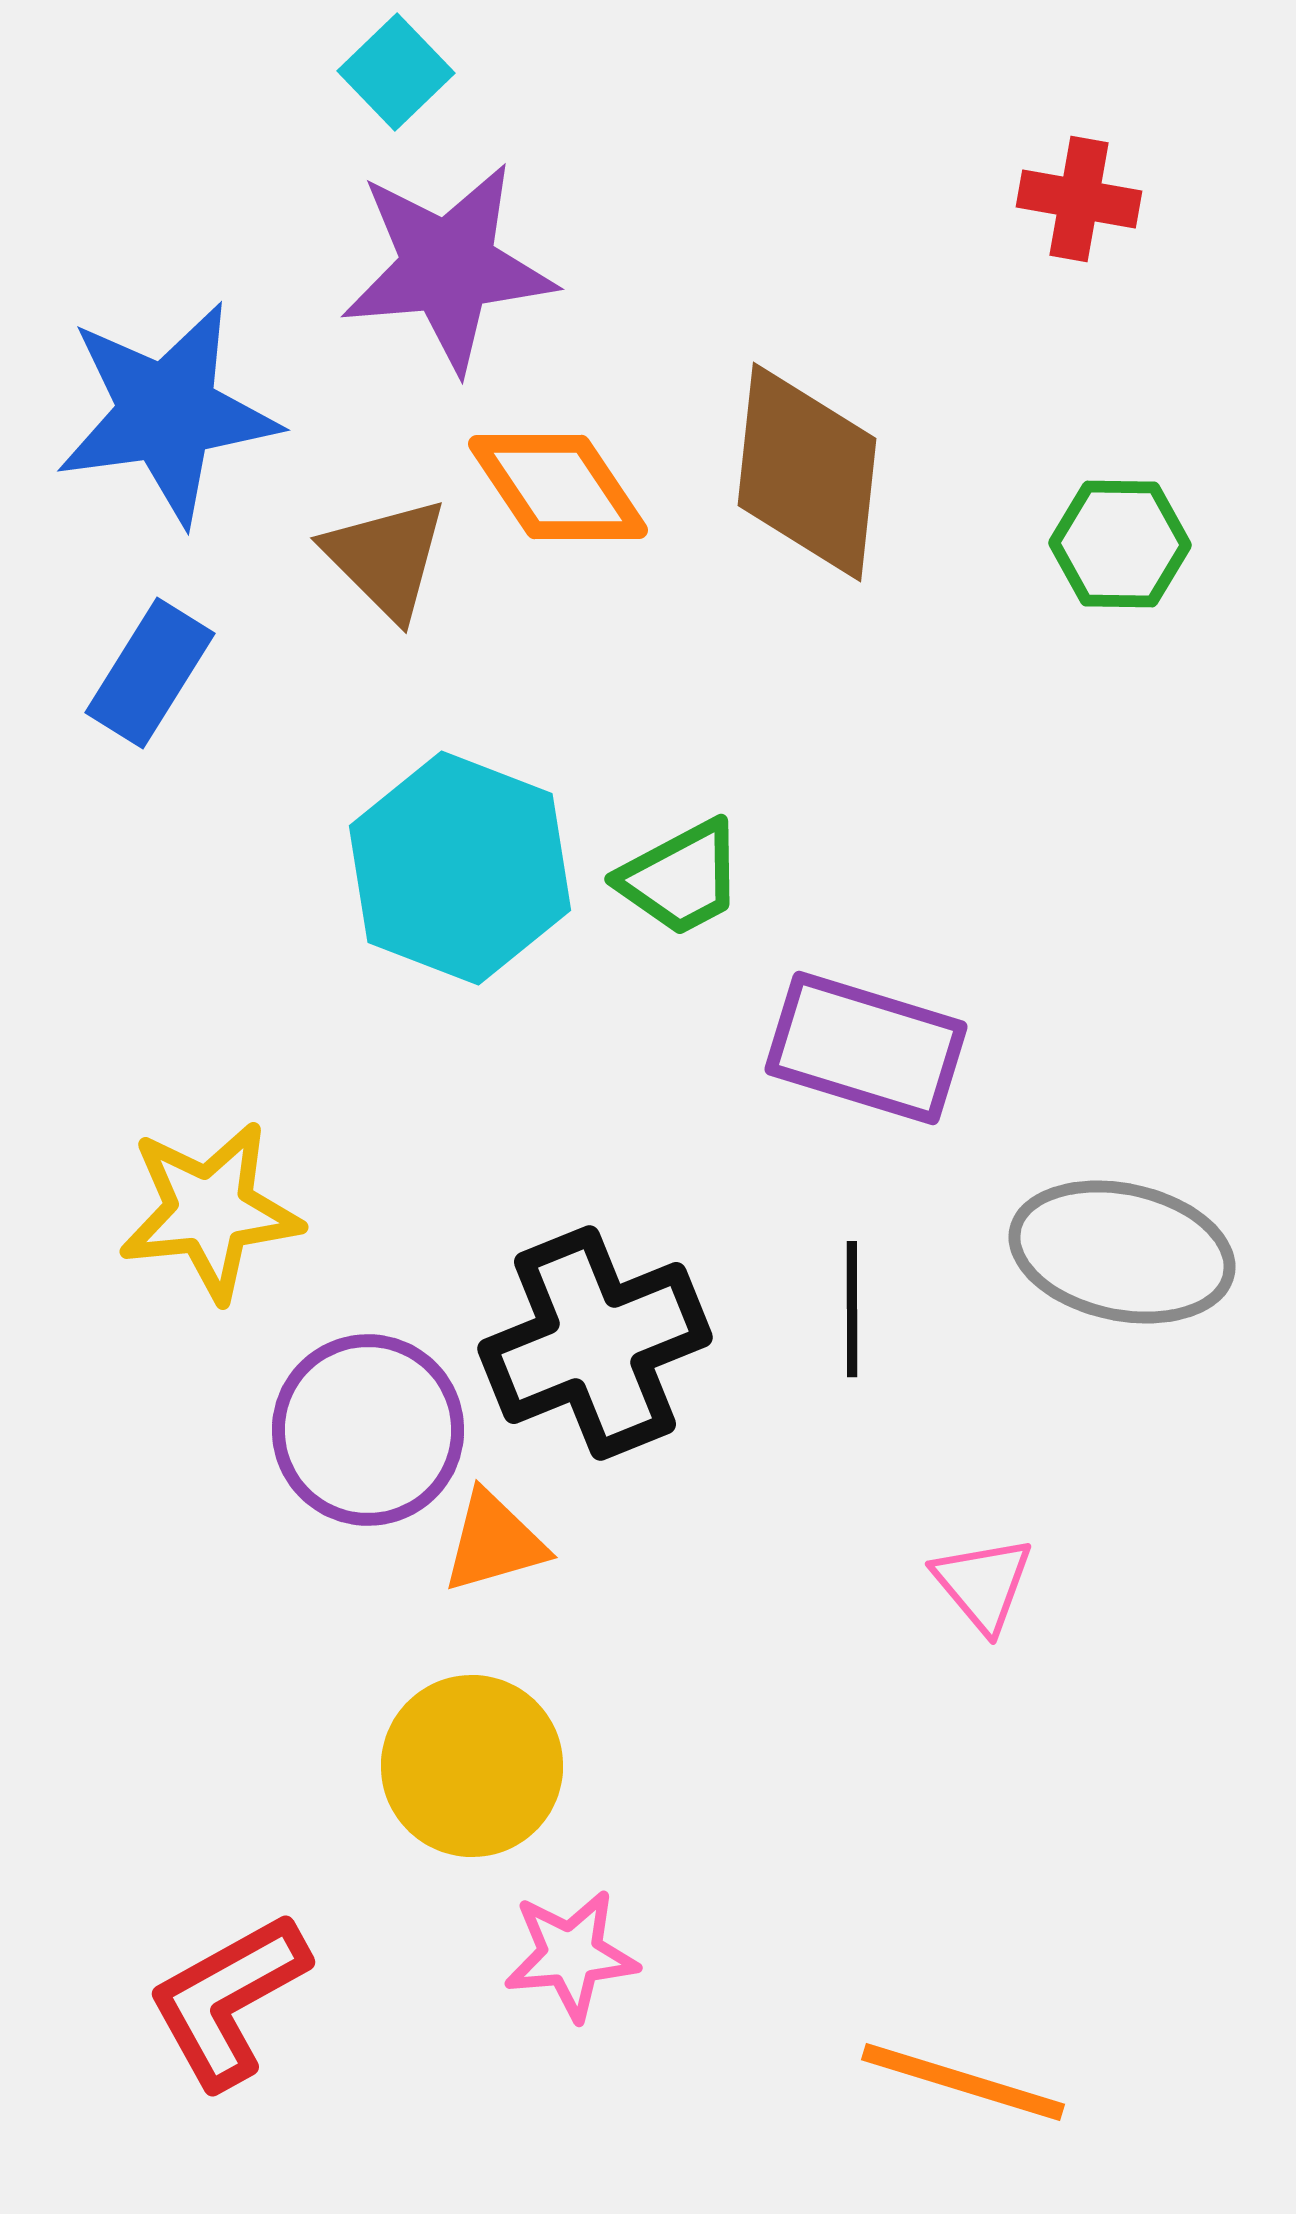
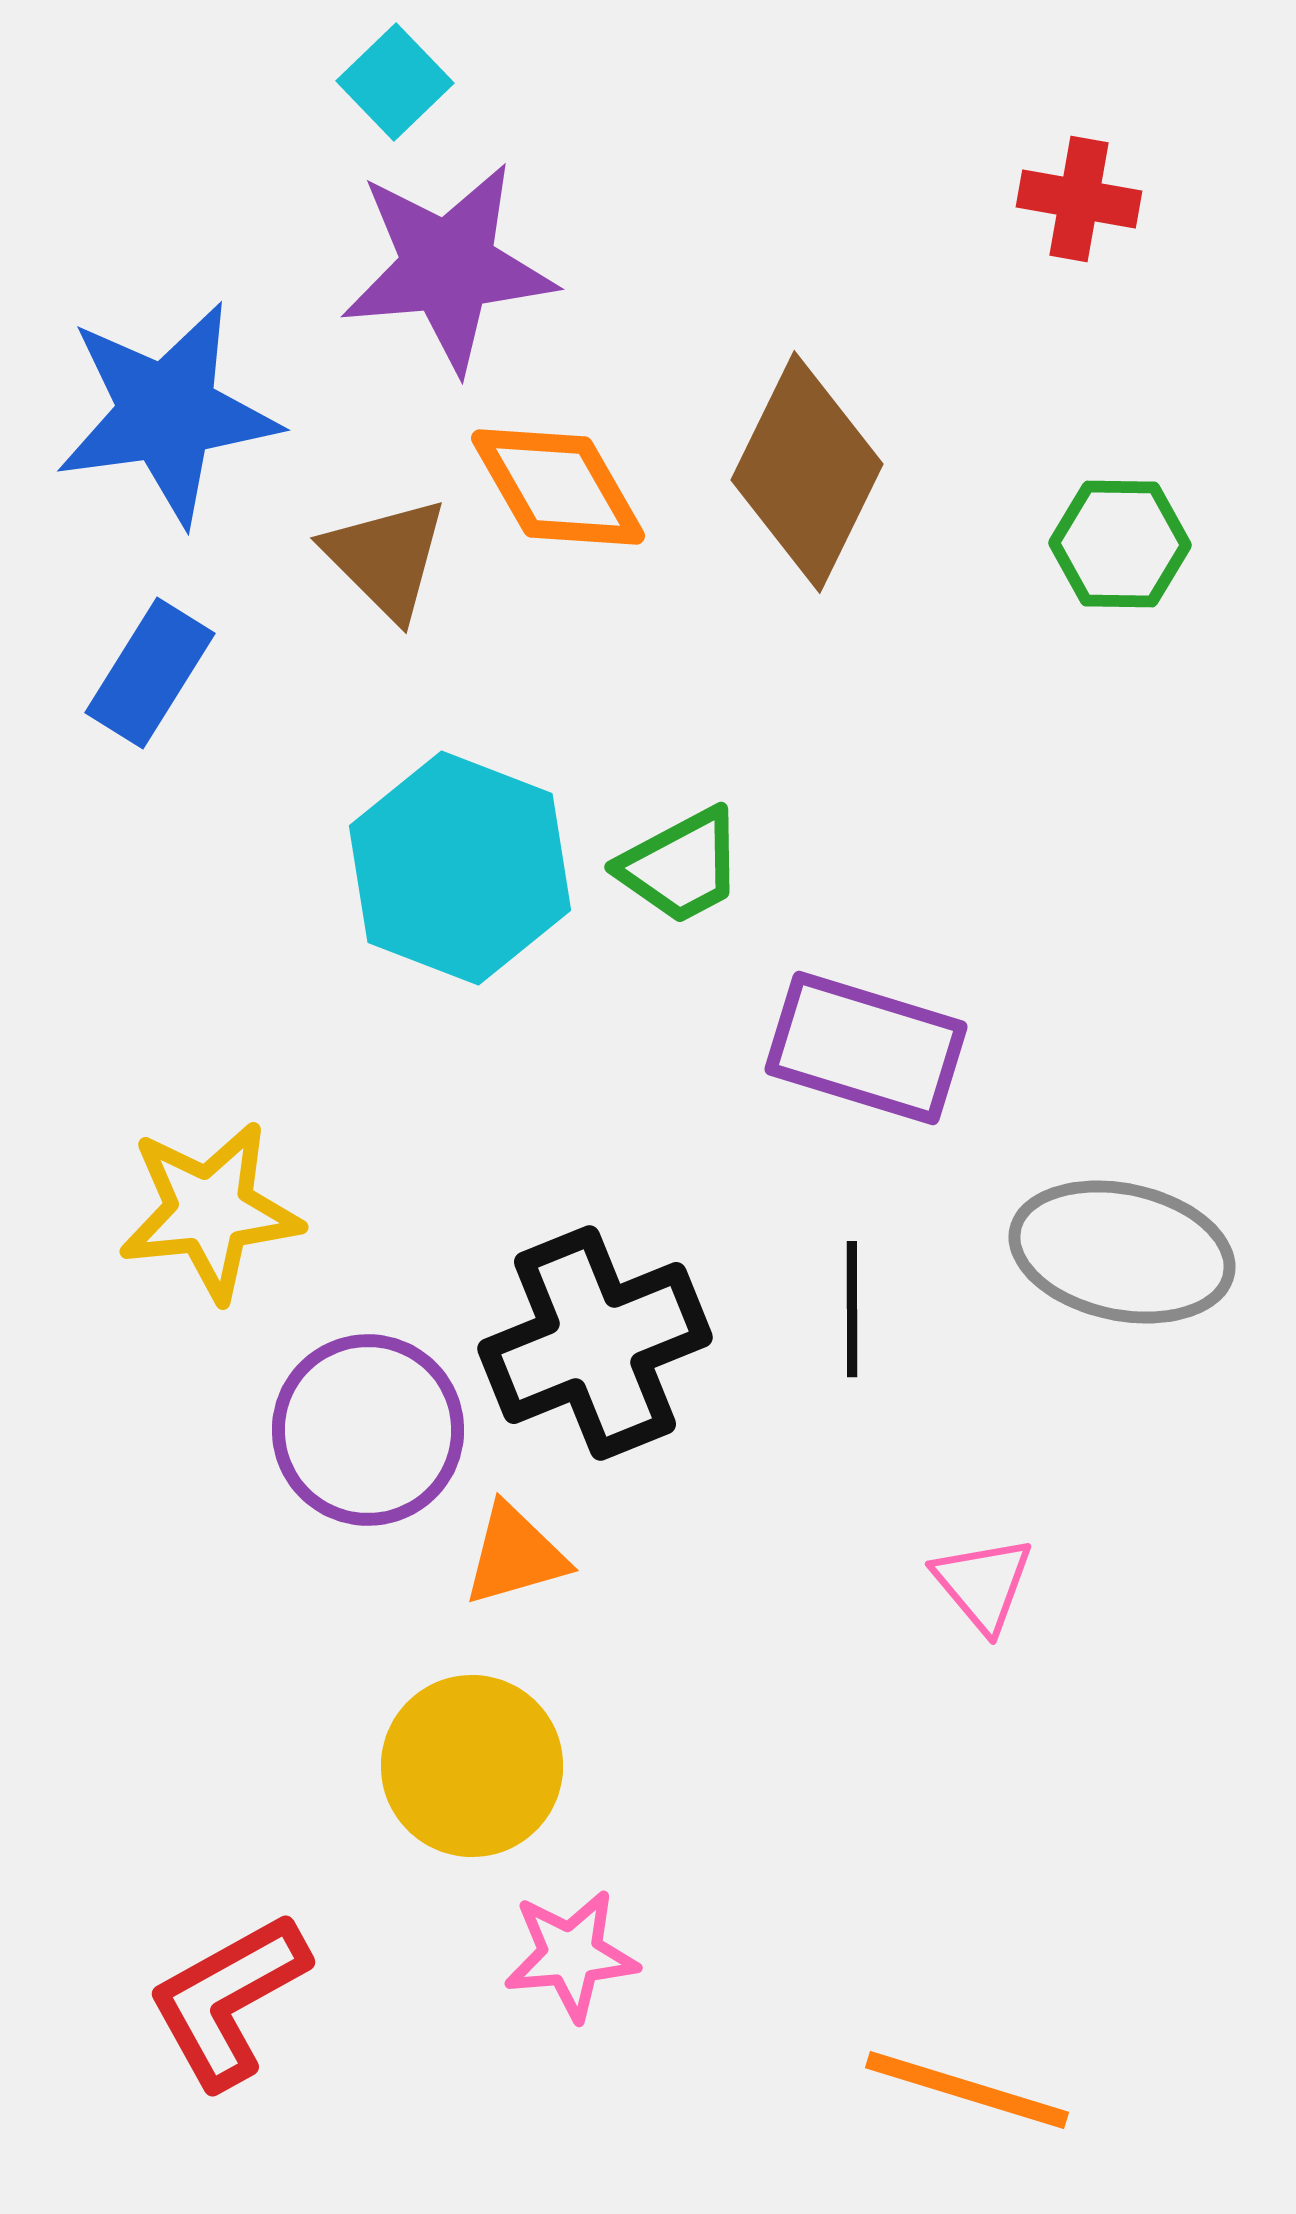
cyan square: moved 1 px left, 10 px down
brown diamond: rotated 20 degrees clockwise
orange diamond: rotated 4 degrees clockwise
green trapezoid: moved 12 px up
orange triangle: moved 21 px right, 13 px down
orange line: moved 4 px right, 8 px down
